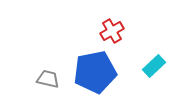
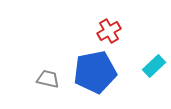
red cross: moved 3 px left
